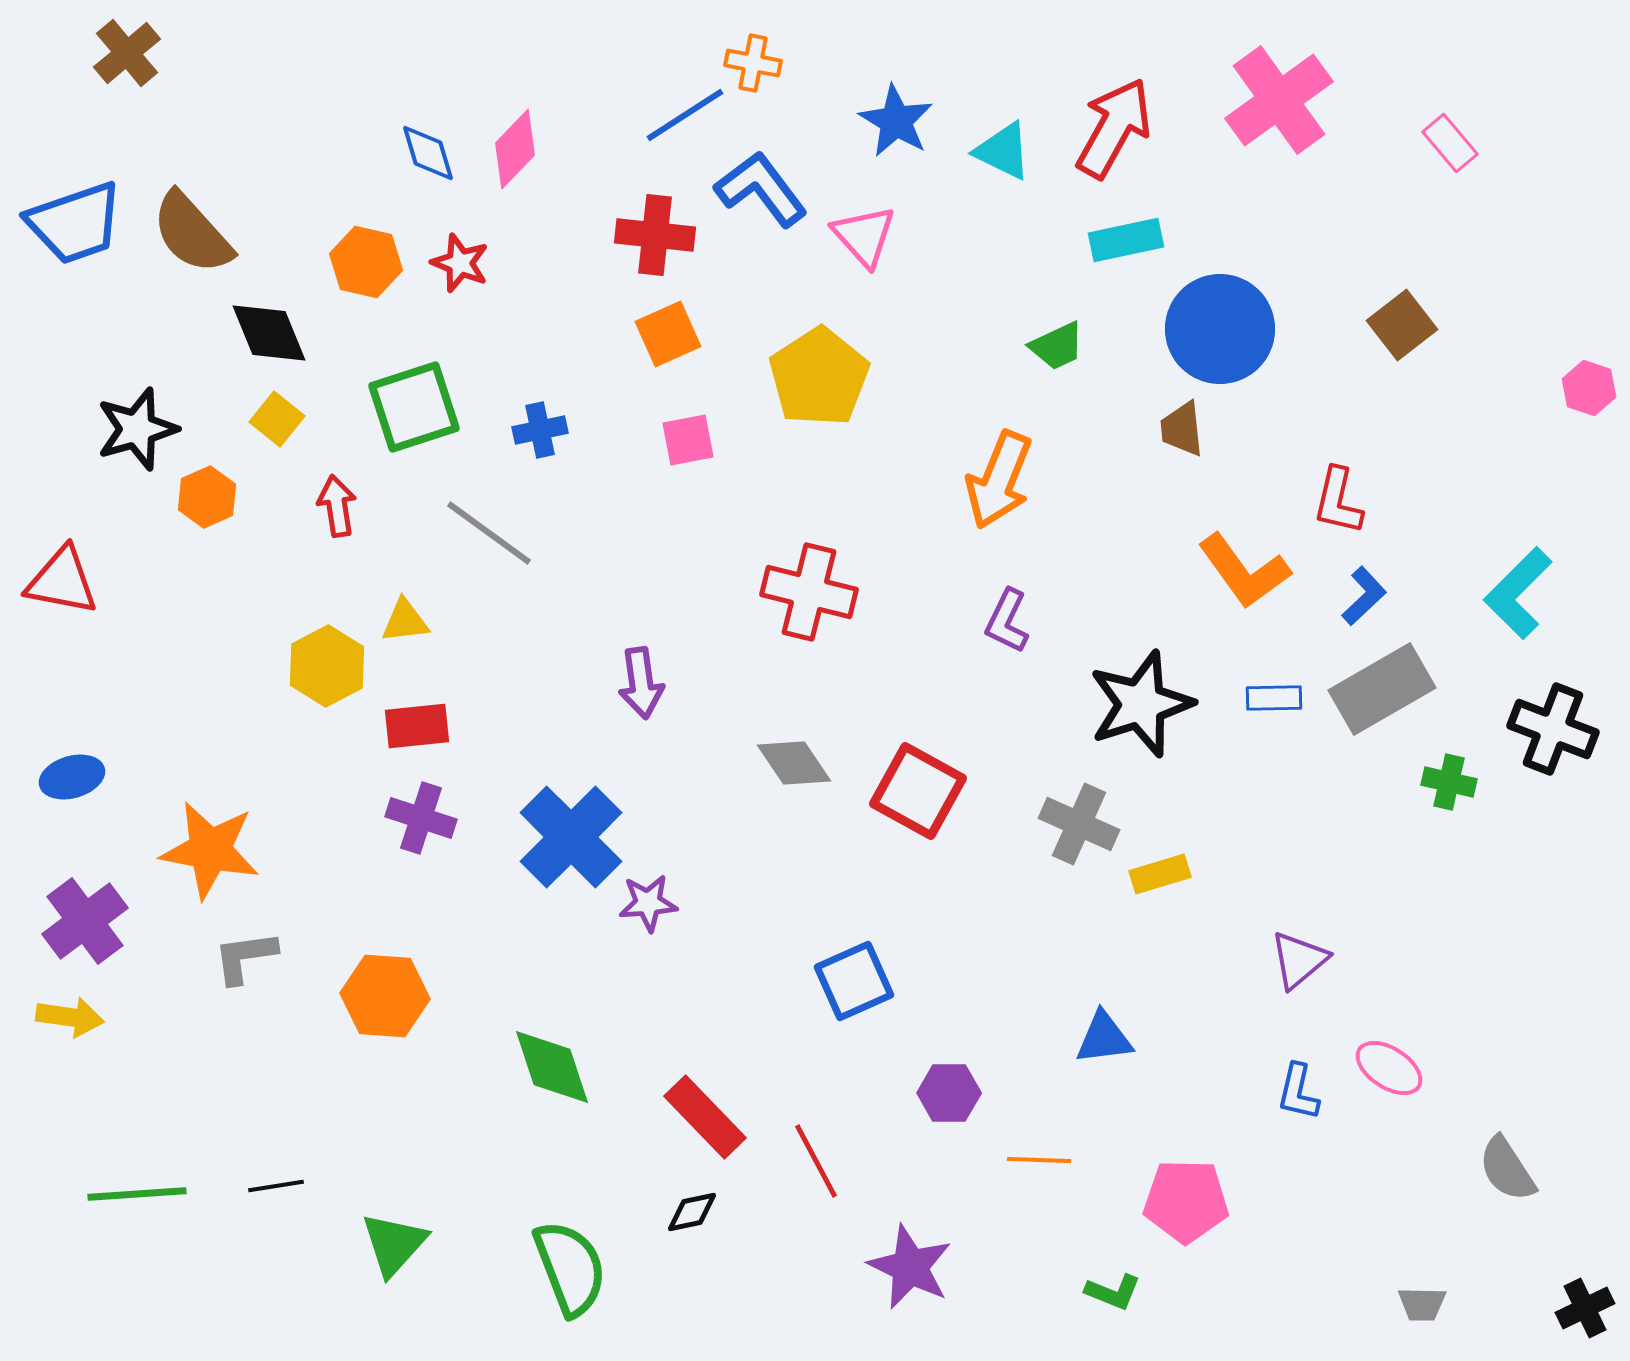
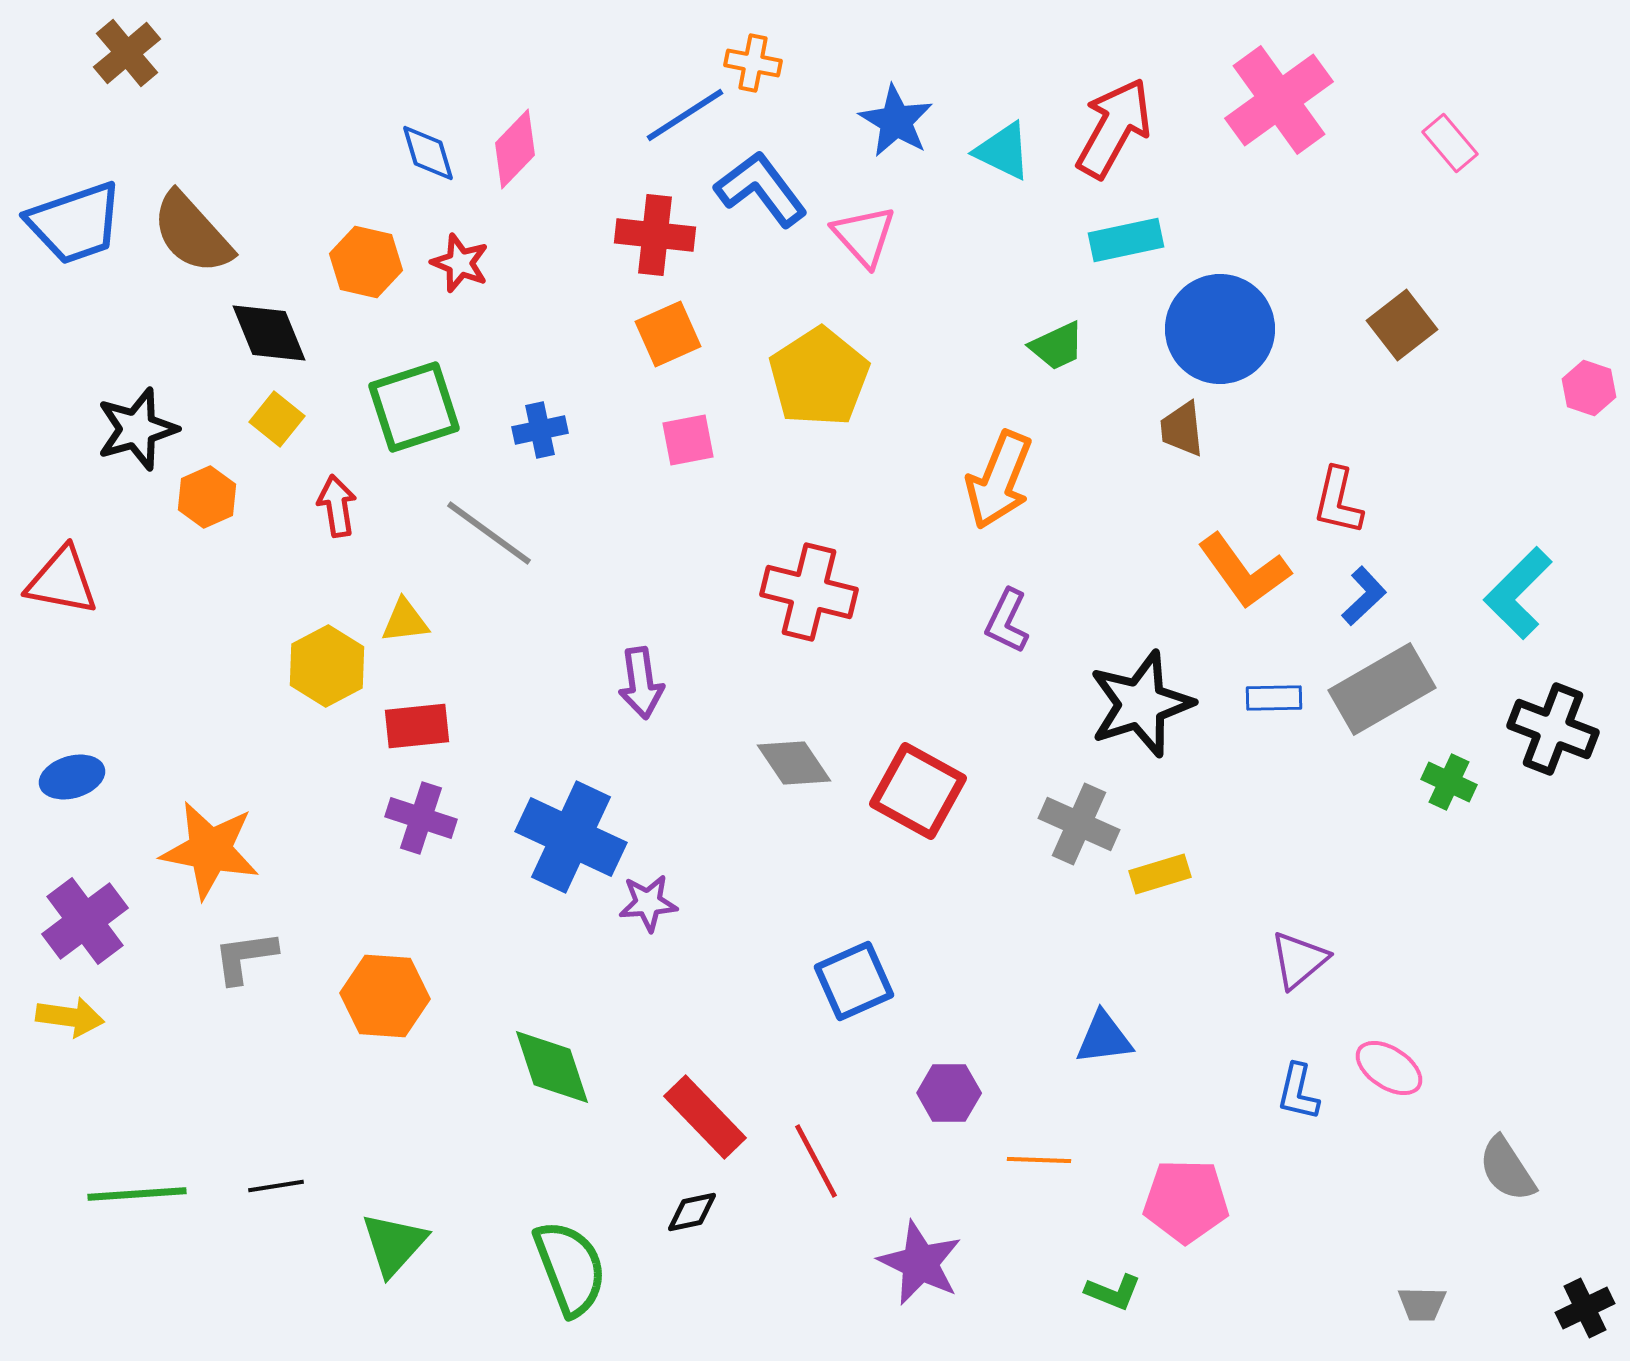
green cross at (1449, 782): rotated 12 degrees clockwise
blue cross at (571, 837): rotated 20 degrees counterclockwise
purple star at (910, 1267): moved 10 px right, 4 px up
